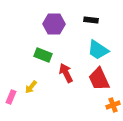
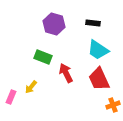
black rectangle: moved 2 px right, 3 px down
purple hexagon: rotated 15 degrees clockwise
green rectangle: moved 2 px down
